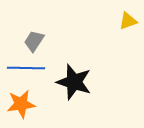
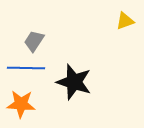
yellow triangle: moved 3 px left
orange star: rotated 12 degrees clockwise
